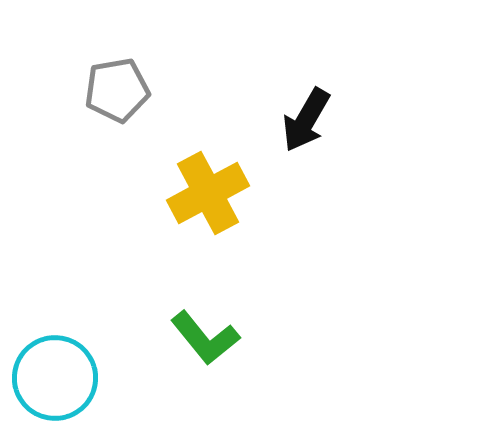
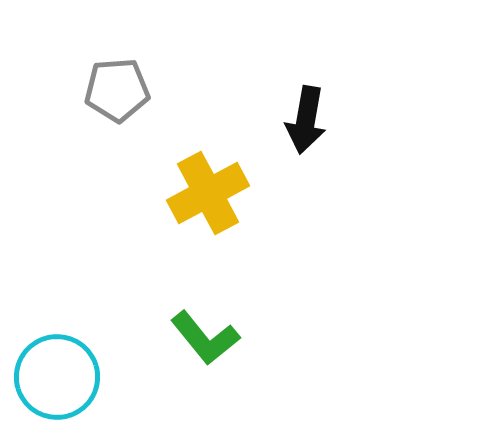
gray pentagon: rotated 6 degrees clockwise
black arrow: rotated 20 degrees counterclockwise
cyan circle: moved 2 px right, 1 px up
